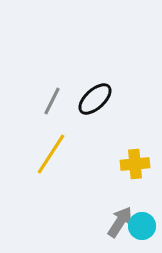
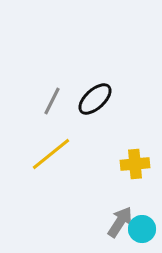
yellow line: rotated 18 degrees clockwise
cyan circle: moved 3 px down
